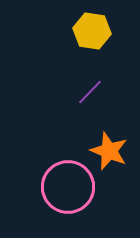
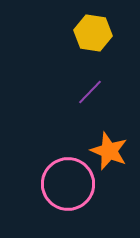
yellow hexagon: moved 1 px right, 2 px down
pink circle: moved 3 px up
